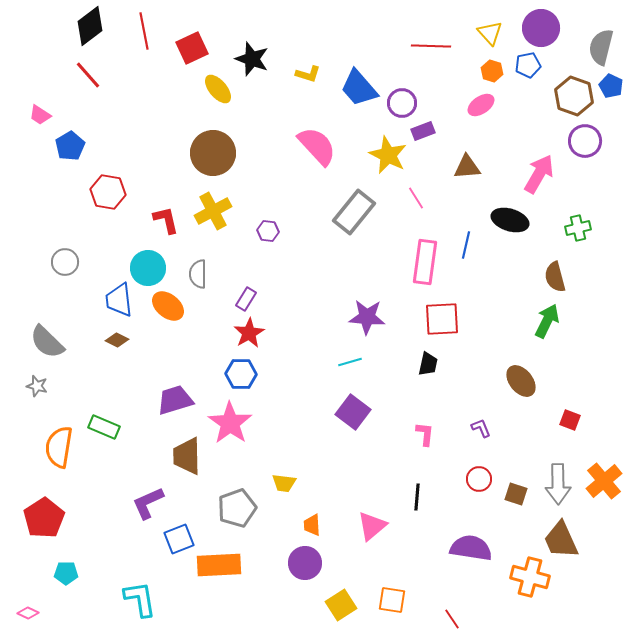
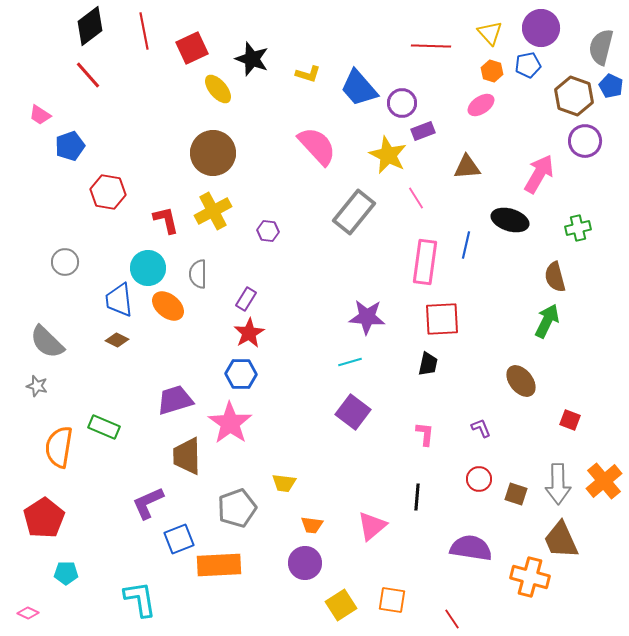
blue pentagon at (70, 146): rotated 12 degrees clockwise
orange trapezoid at (312, 525): rotated 80 degrees counterclockwise
